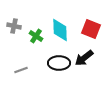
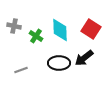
red square: rotated 12 degrees clockwise
